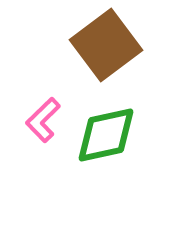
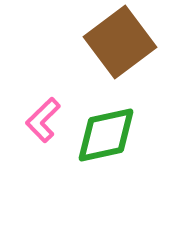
brown square: moved 14 px right, 3 px up
